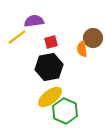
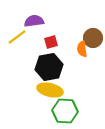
yellow ellipse: moved 7 px up; rotated 50 degrees clockwise
green hexagon: rotated 20 degrees counterclockwise
